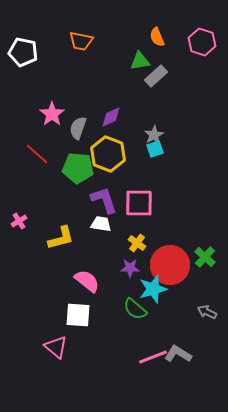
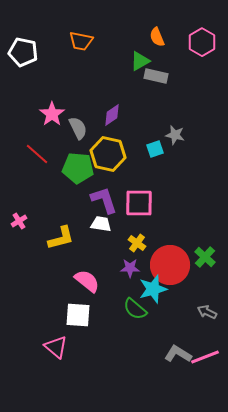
pink hexagon: rotated 12 degrees clockwise
green triangle: rotated 20 degrees counterclockwise
gray rectangle: rotated 55 degrees clockwise
purple diamond: moved 1 px right, 2 px up; rotated 10 degrees counterclockwise
gray semicircle: rotated 135 degrees clockwise
gray star: moved 21 px right; rotated 30 degrees counterclockwise
yellow hexagon: rotated 8 degrees counterclockwise
pink line: moved 52 px right
